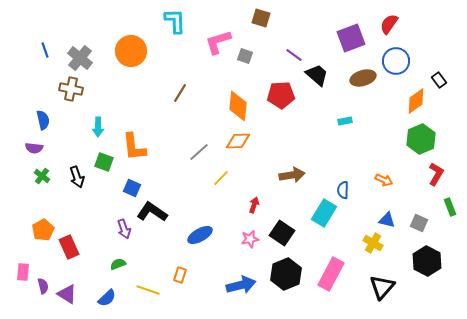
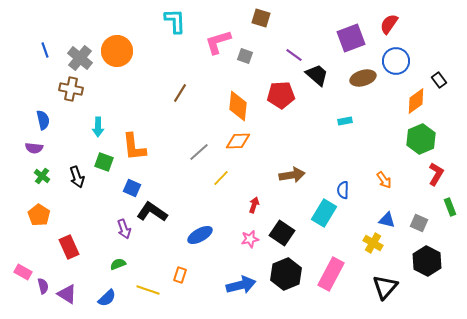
orange circle at (131, 51): moved 14 px left
orange arrow at (384, 180): rotated 30 degrees clockwise
orange pentagon at (43, 230): moved 4 px left, 15 px up; rotated 10 degrees counterclockwise
pink rectangle at (23, 272): rotated 66 degrees counterclockwise
black triangle at (382, 287): moved 3 px right
